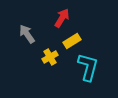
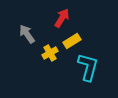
yellow cross: moved 4 px up
